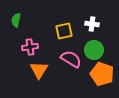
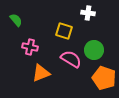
green semicircle: rotated 128 degrees clockwise
white cross: moved 4 px left, 11 px up
yellow square: rotated 30 degrees clockwise
pink cross: rotated 21 degrees clockwise
orange triangle: moved 2 px right, 3 px down; rotated 36 degrees clockwise
orange pentagon: moved 2 px right, 4 px down
